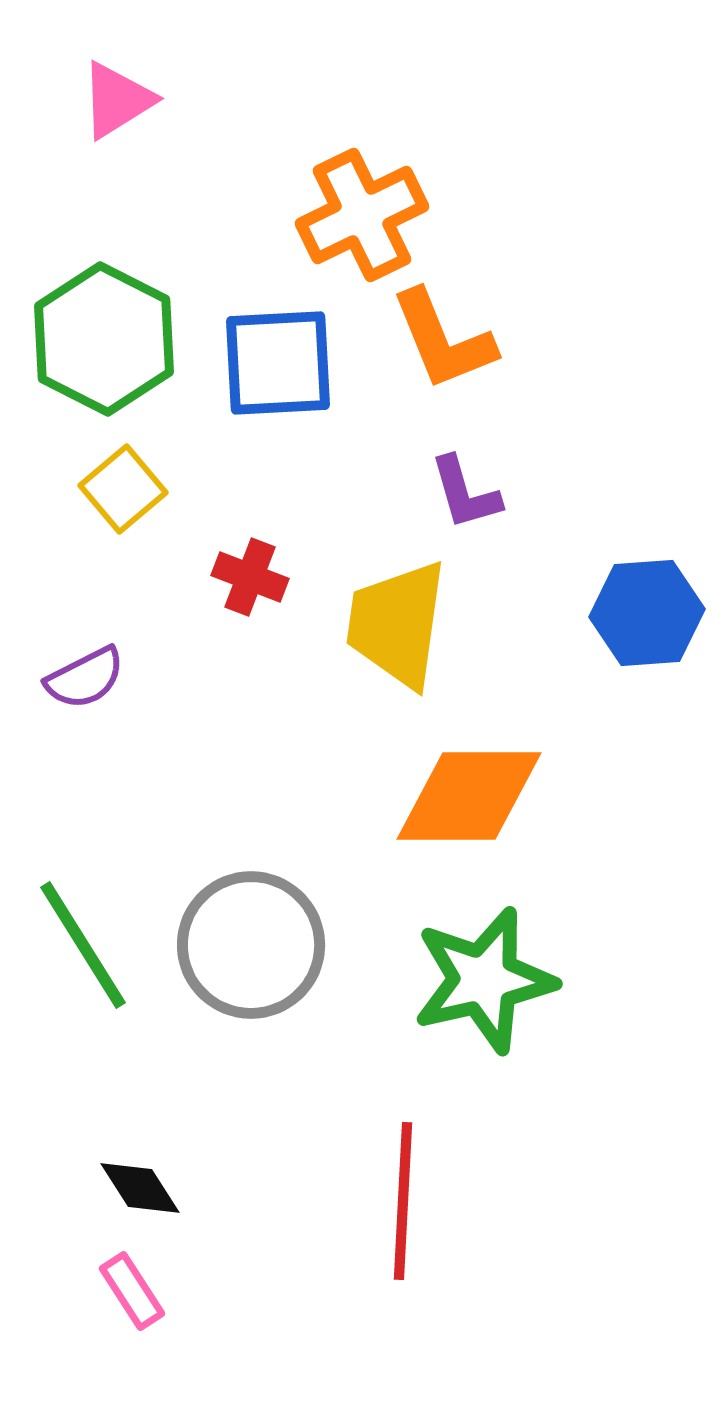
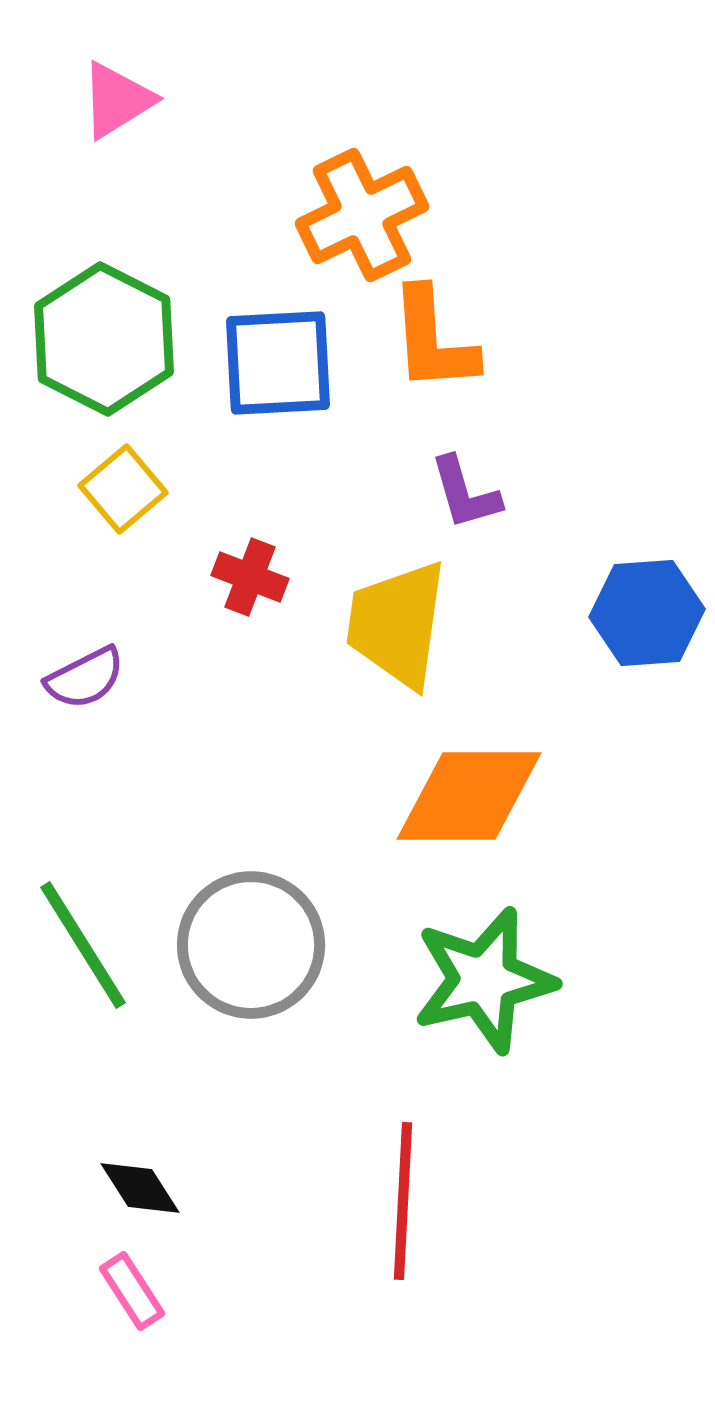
orange L-shape: moved 10 px left; rotated 18 degrees clockwise
